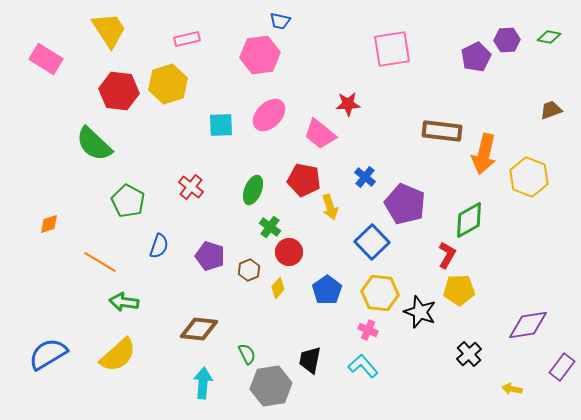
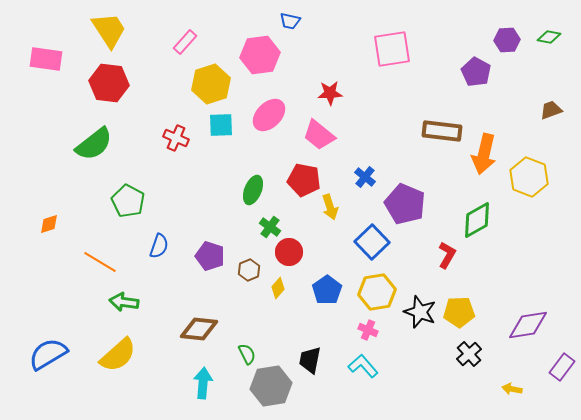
blue trapezoid at (280, 21): moved 10 px right
pink rectangle at (187, 39): moved 2 px left, 3 px down; rotated 35 degrees counterclockwise
purple pentagon at (476, 57): moved 15 px down; rotated 16 degrees counterclockwise
pink rectangle at (46, 59): rotated 24 degrees counterclockwise
yellow hexagon at (168, 84): moved 43 px right
red hexagon at (119, 91): moved 10 px left, 8 px up
red star at (348, 104): moved 18 px left, 11 px up
pink trapezoid at (320, 134): moved 1 px left, 1 px down
green semicircle at (94, 144): rotated 81 degrees counterclockwise
red cross at (191, 187): moved 15 px left, 49 px up; rotated 15 degrees counterclockwise
green diamond at (469, 220): moved 8 px right
yellow pentagon at (459, 290): moved 22 px down
yellow hexagon at (380, 293): moved 3 px left, 1 px up; rotated 15 degrees counterclockwise
